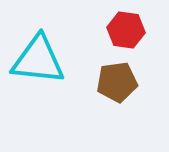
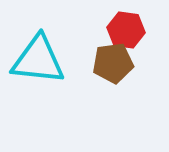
brown pentagon: moved 4 px left, 19 px up
